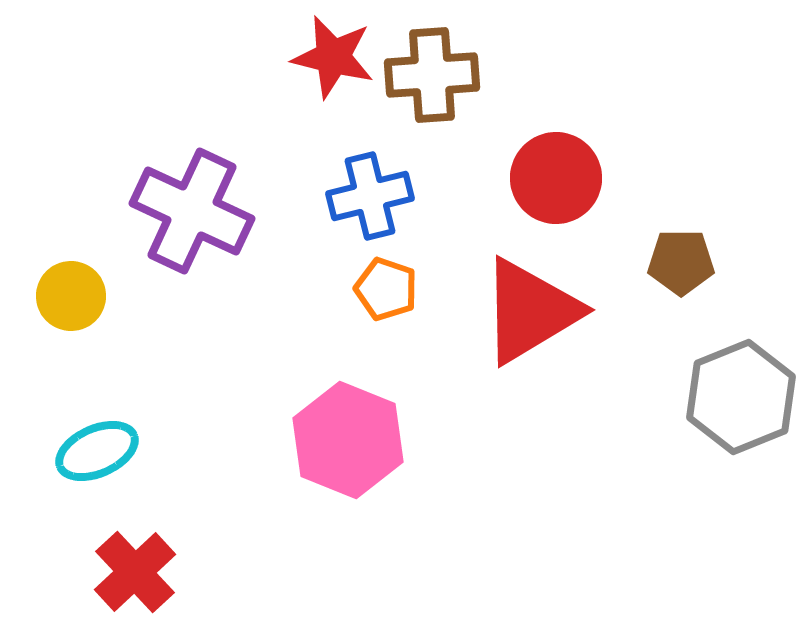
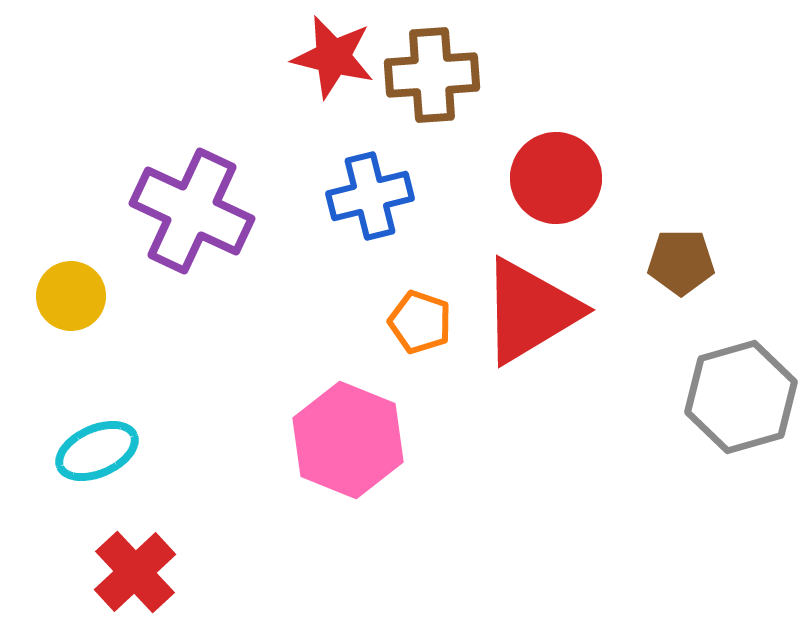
orange pentagon: moved 34 px right, 33 px down
gray hexagon: rotated 6 degrees clockwise
